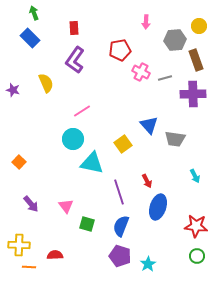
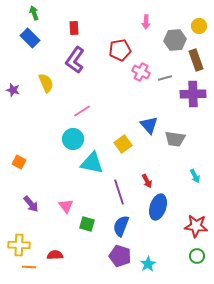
orange square: rotated 16 degrees counterclockwise
